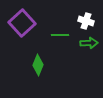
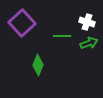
white cross: moved 1 px right, 1 px down
green line: moved 2 px right, 1 px down
green arrow: rotated 18 degrees counterclockwise
